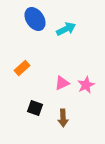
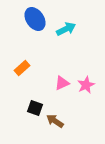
brown arrow: moved 8 px left, 3 px down; rotated 126 degrees clockwise
